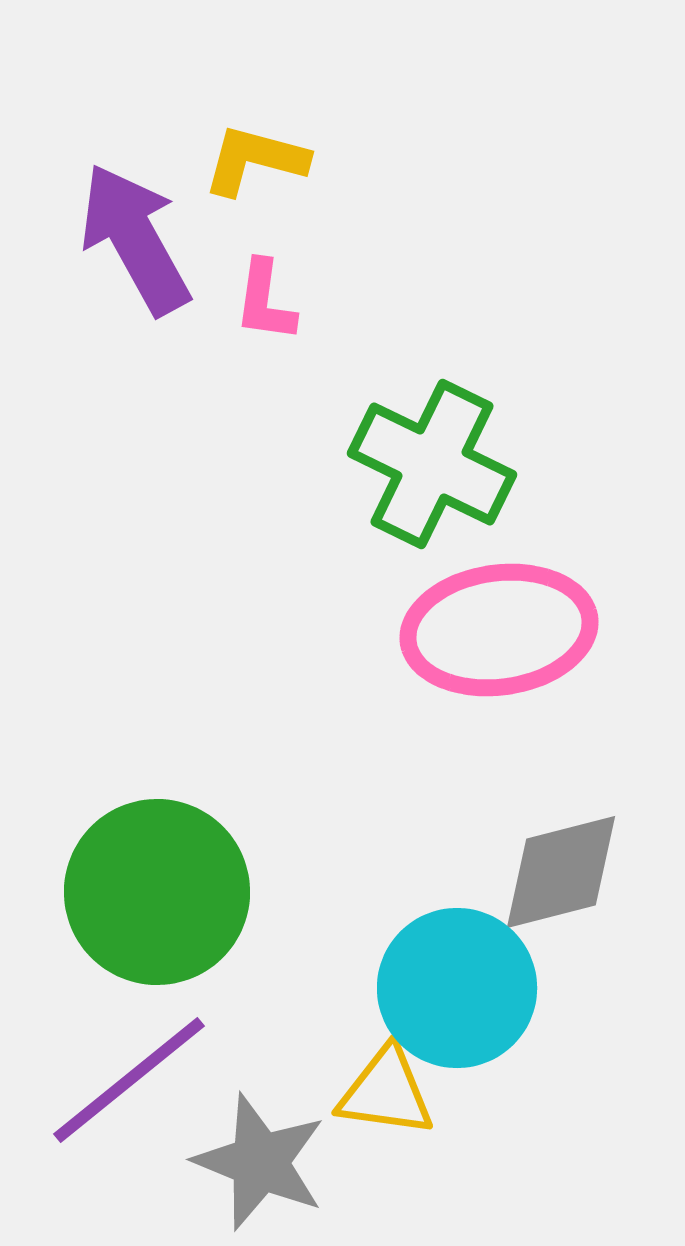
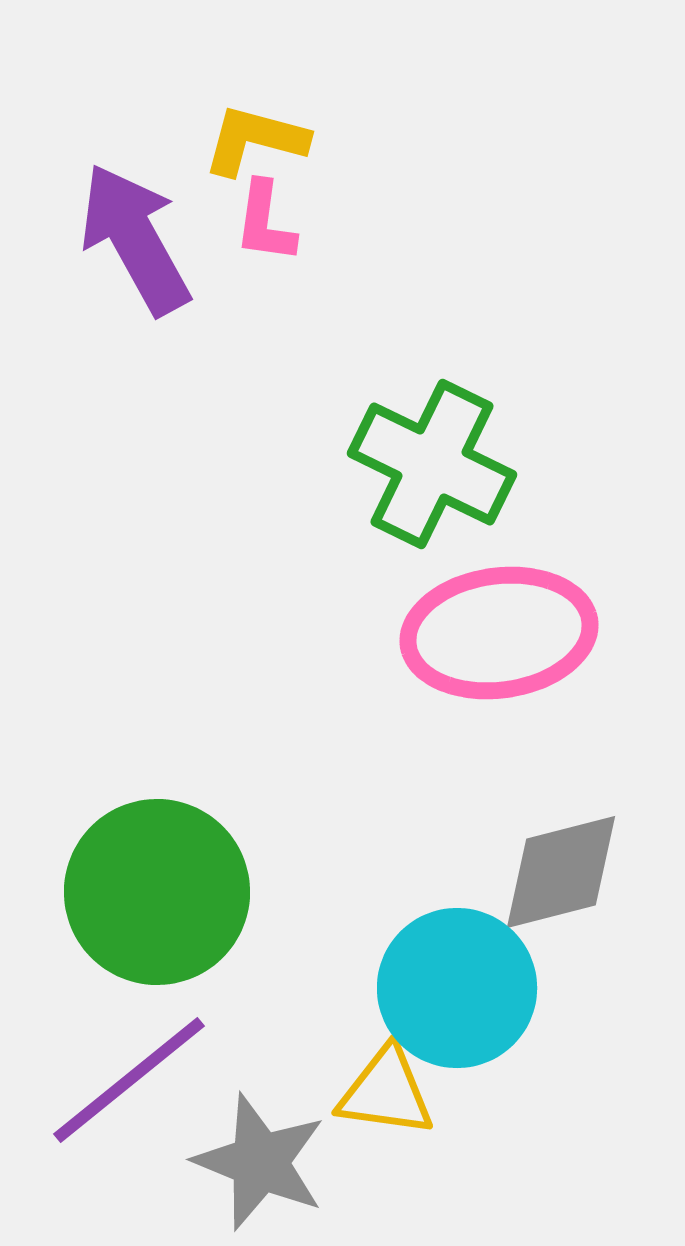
yellow L-shape: moved 20 px up
pink L-shape: moved 79 px up
pink ellipse: moved 3 px down
